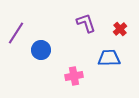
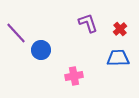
purple L-shape: moved 2 px right
purple line: rotated 75 degrees counterclockwise
blue trapezoid: moved 9 px right
